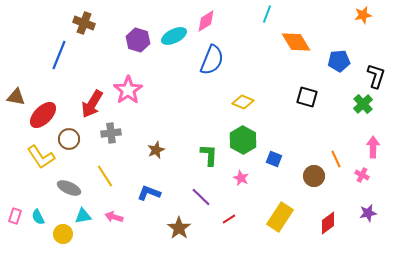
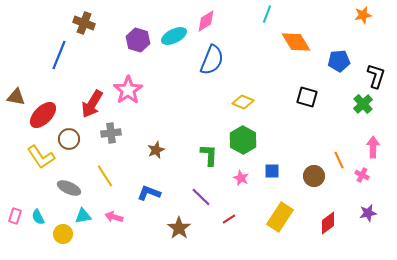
blue square at (274, 159): moved 2 px left, 12 px down; rotated 21 degrees counterclockwise
orange line at (336, 159): moved 3 px right, 1 px down
